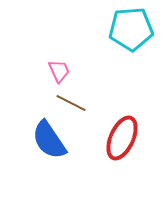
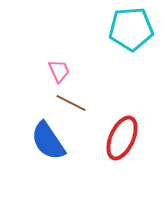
blue semicircle: moved 1 px left, 1 px down
